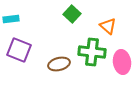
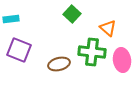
orange triangle: moved 2 px down
pink ellipse: moved 2 px up
